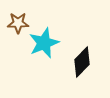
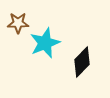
cyan star: moved 1 px right
